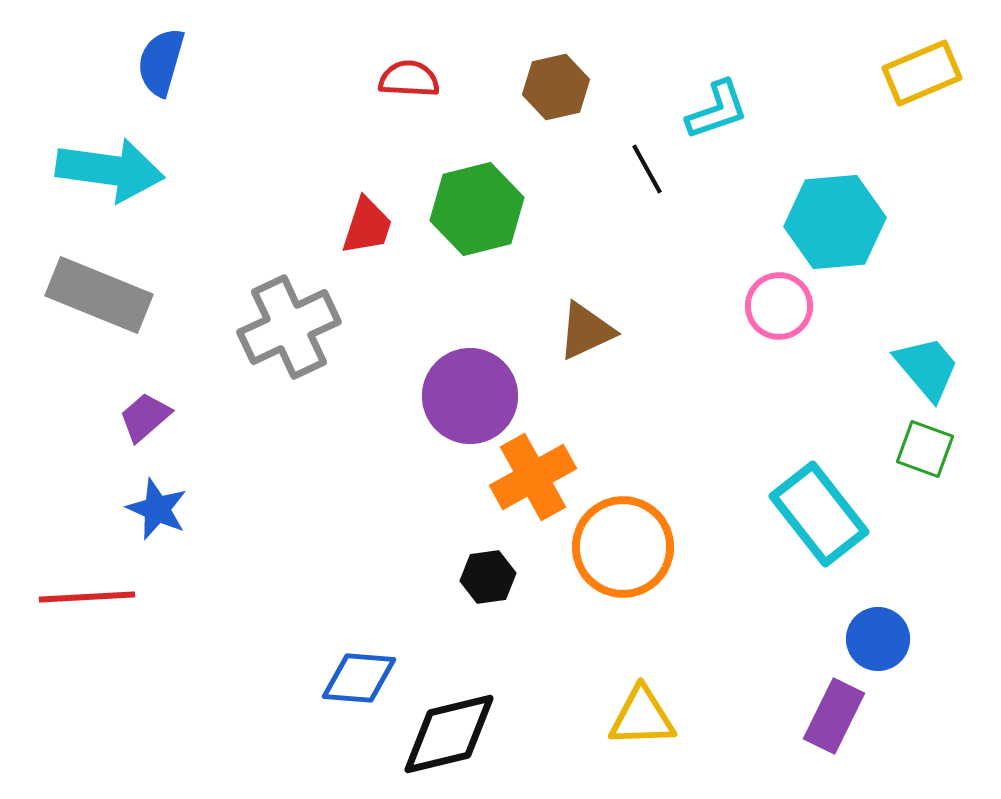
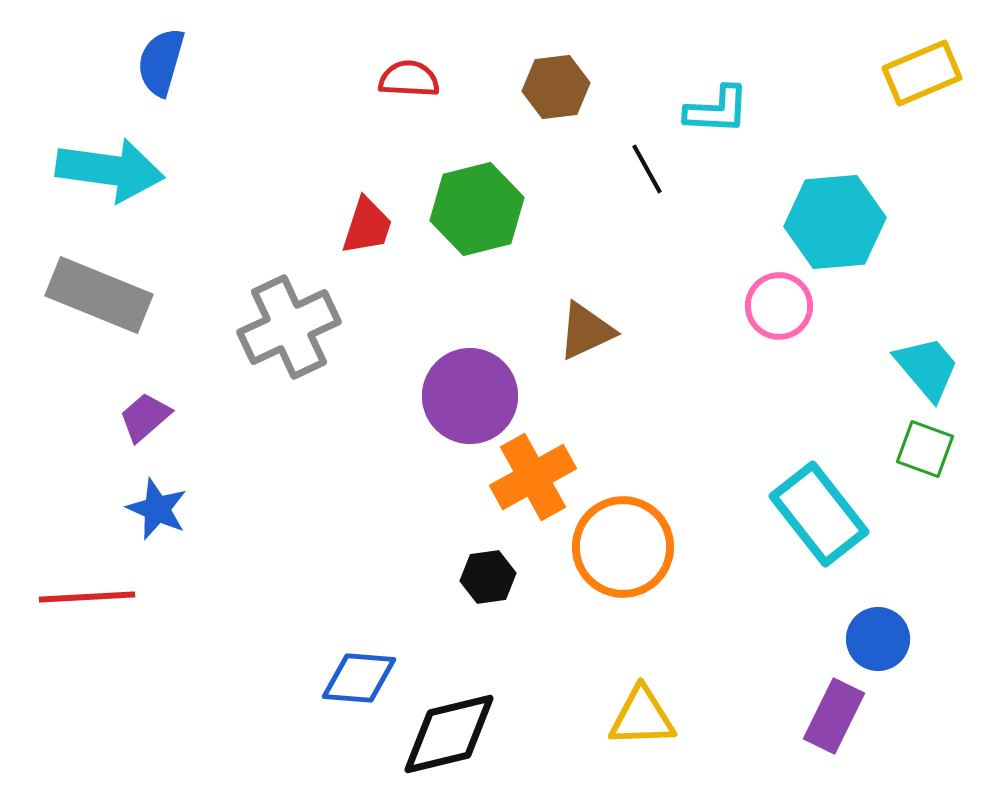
brown hexagon: rotated 6 degrees clockwise
cyan L-shape: rotated 22 degrees clockwise
